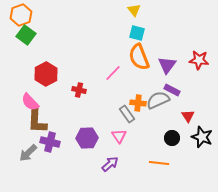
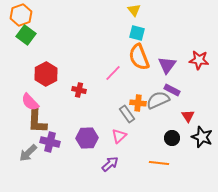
pink triangle: rotated 21 degrees clockwise
